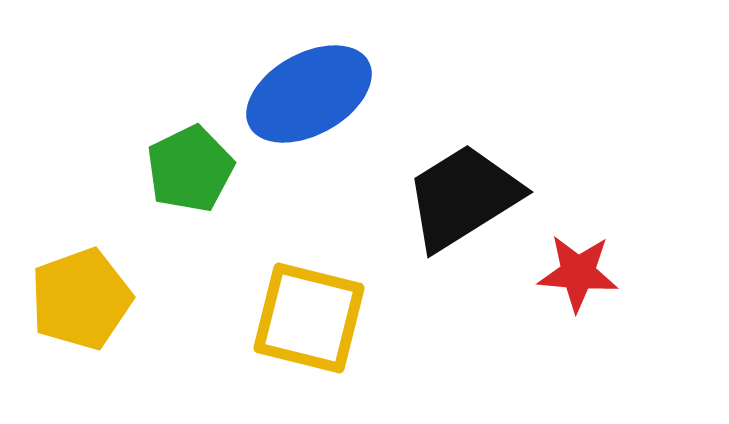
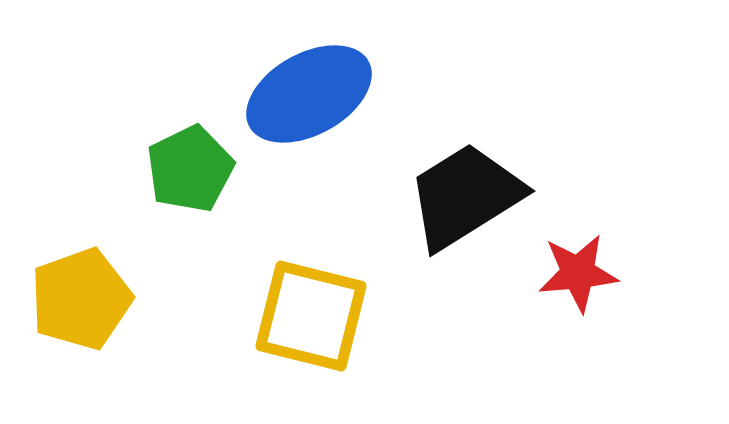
black trapezoid: moved 2 px right, 1 px up
red star: rotated 10 degrees counterclockwise
yellow square: moved 2 px right, 2 px up
